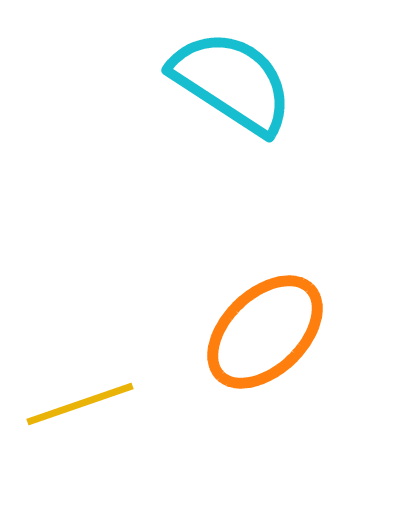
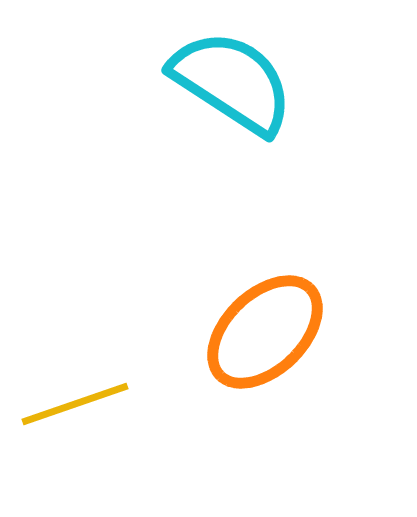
yellow line: moved 5 px left
